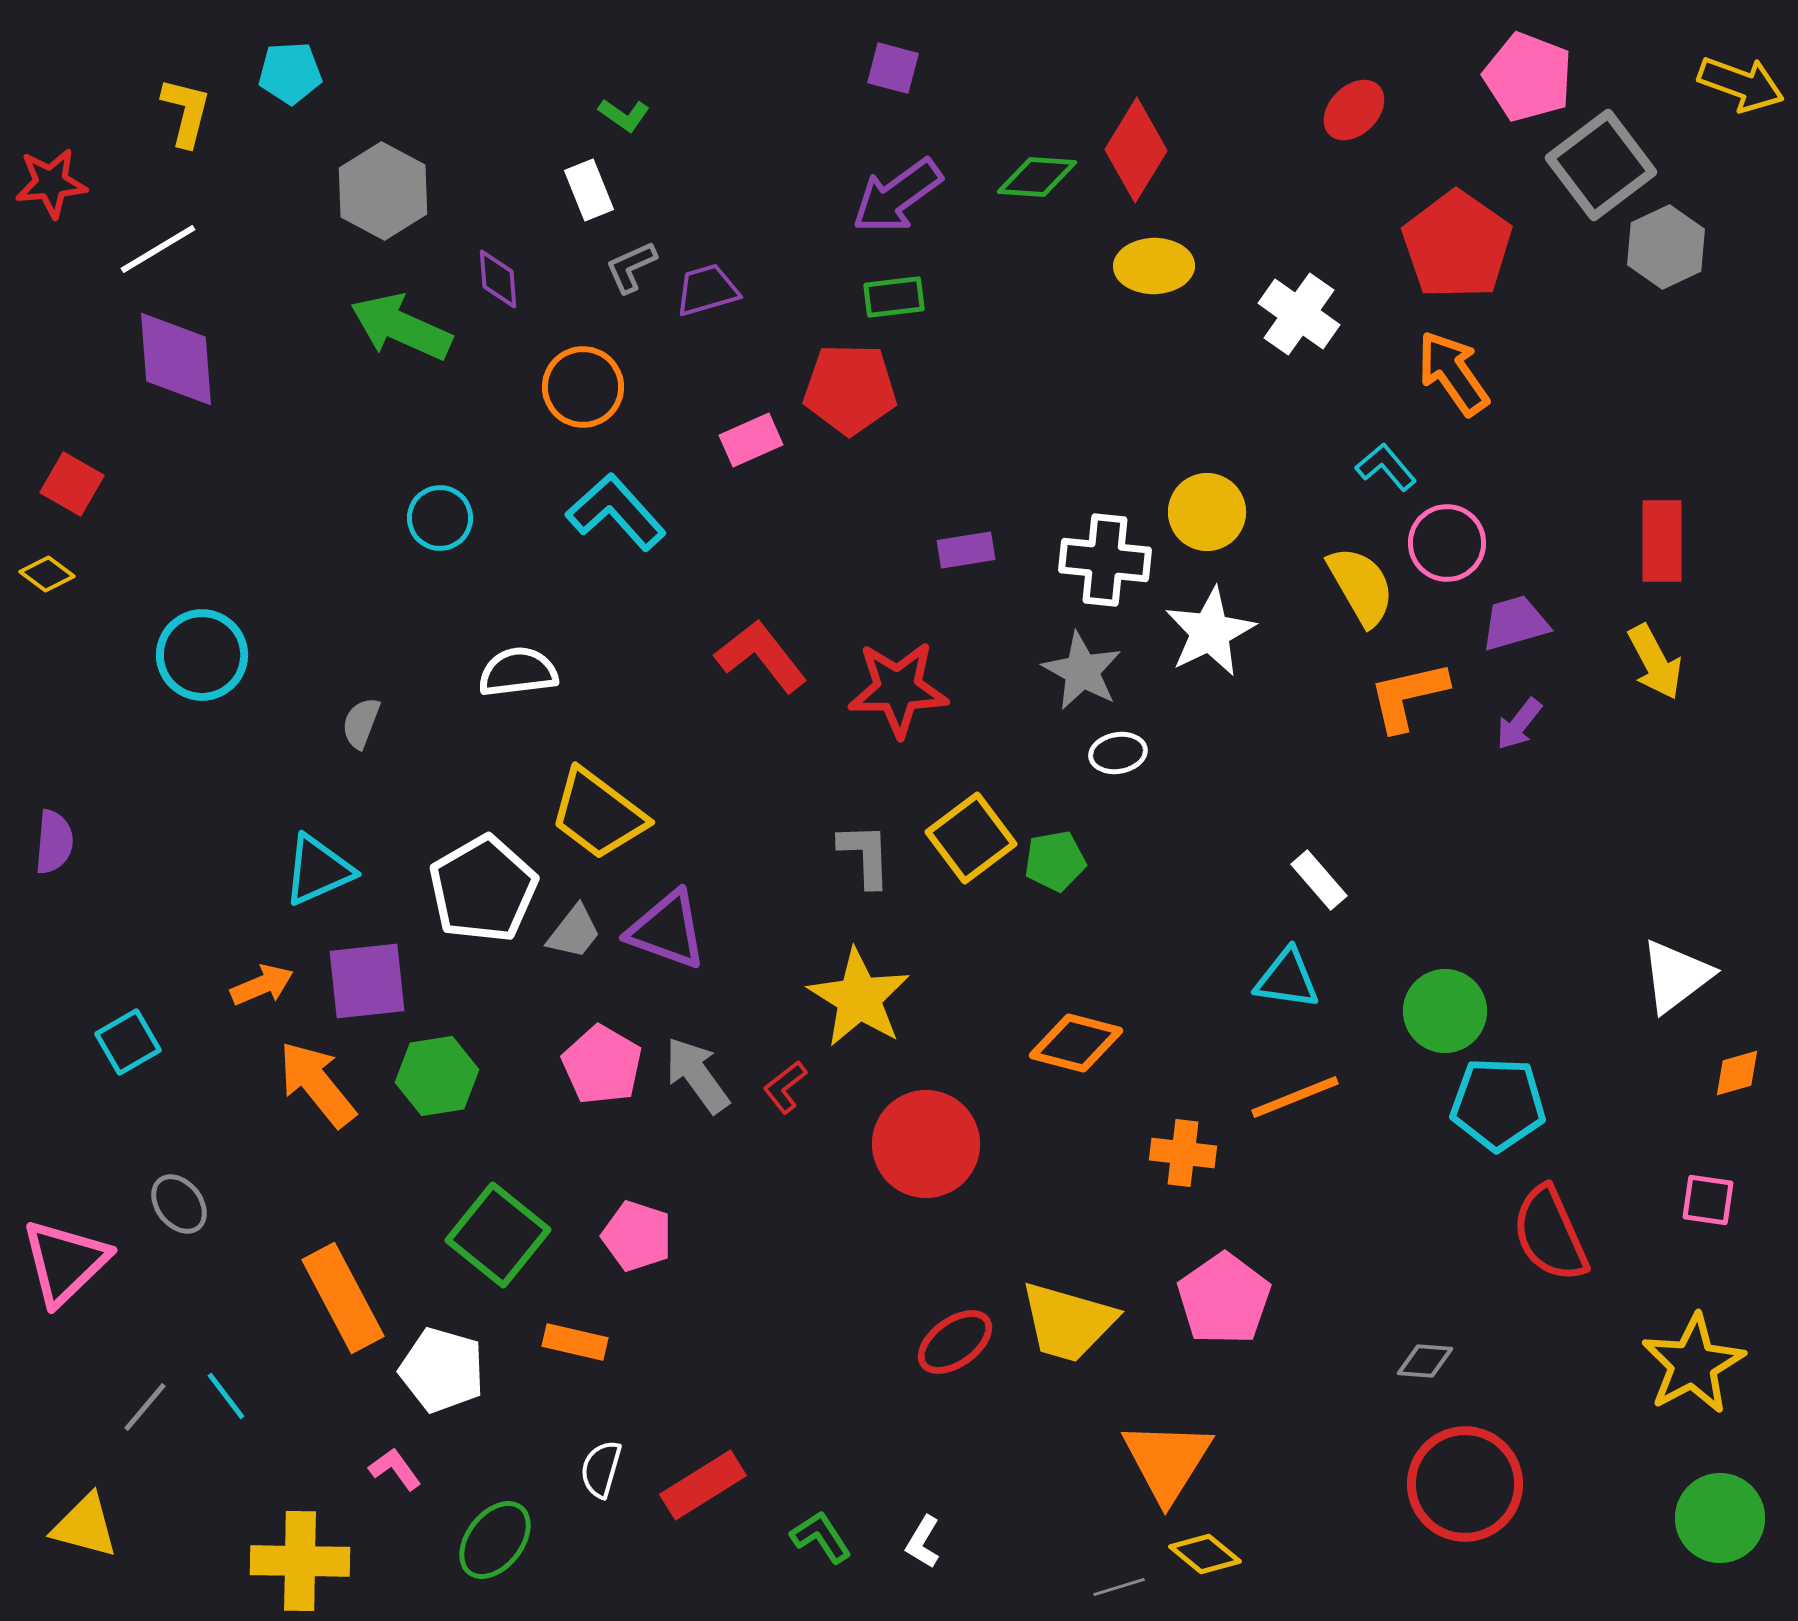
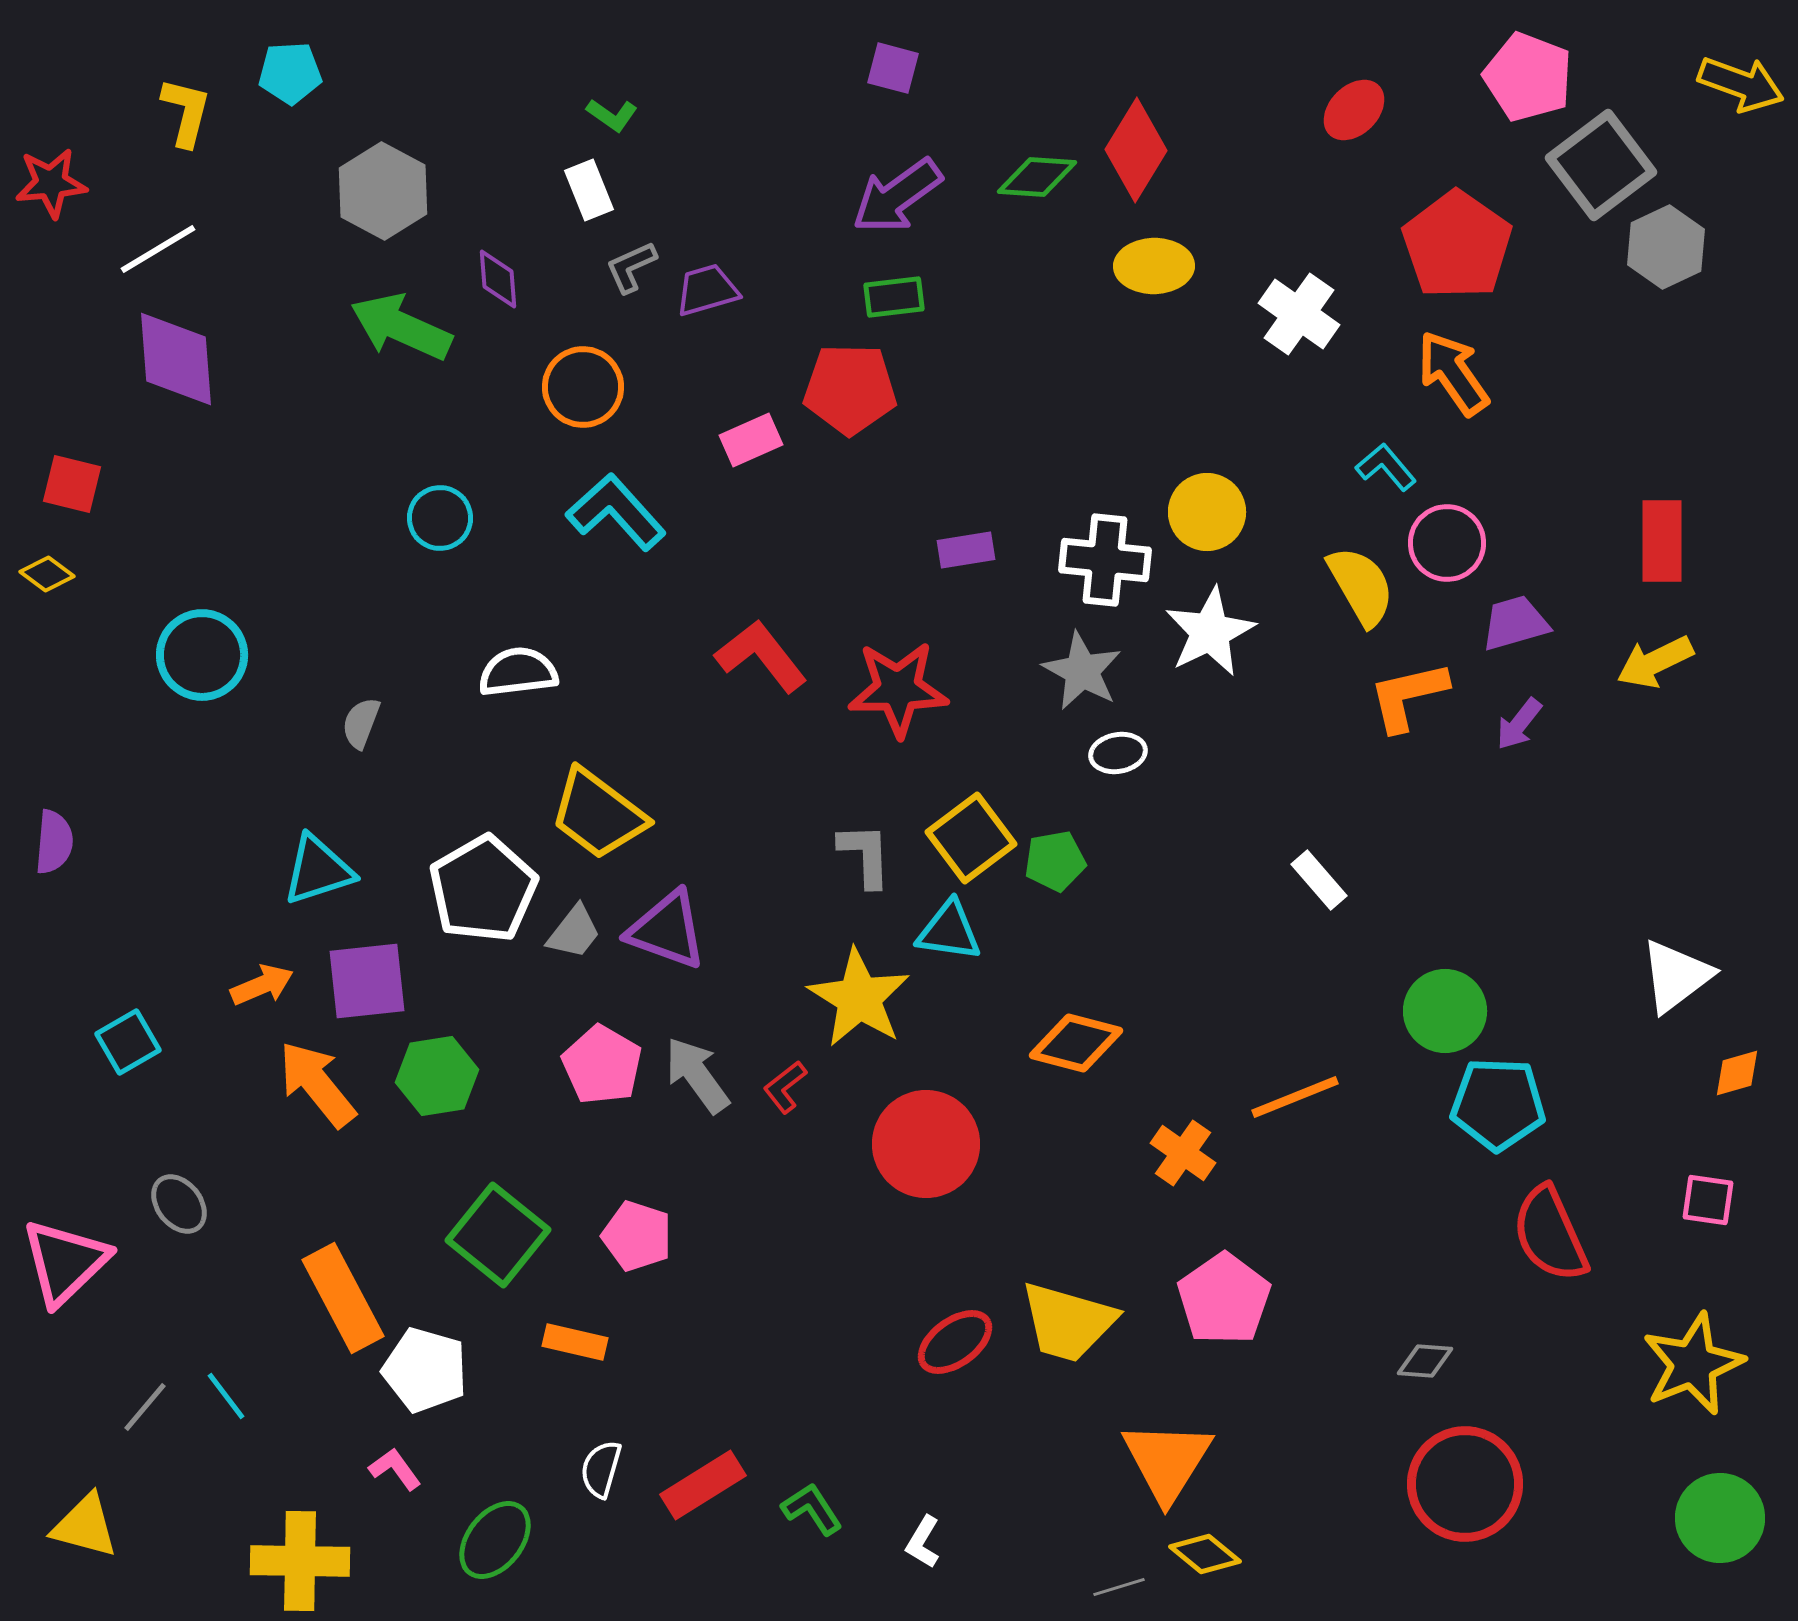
green L-shape at (624, 115): moved 12 px left
red square at (72, 484): rotated 16 degrees counterclockwise
yellow arrow at (1655, 662): rotated 92 degrees clockwise
cyan triangle at (318, 870): rotated 6 degrees clockwise
cyan triangle at (1287, 979): moved 338 px left, 48 px up
orange cross at (1183, 1153): rotated 28 degrees clockwise
yellow star at (1693, 1364): rotated 6 degrees clockwise
white pentagon at (442, 1370): moved 17 px left
green L-shape at (821, 1537): moved 9 px left, 28 px up
